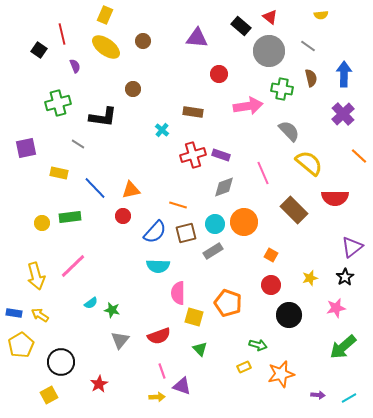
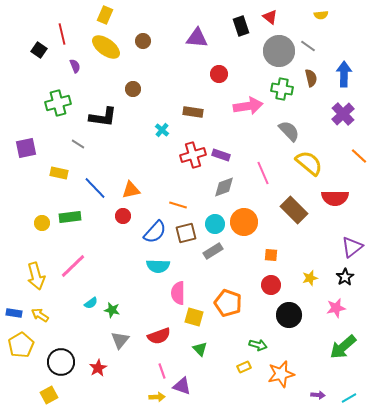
black rectangle at (241, 26): rotated 30 degrees clockwise
gray circle at (269, 51): moved 10 px right
orange square at (271, 255): rotated 24 degrees counterclockwise
red star at (99, 384): moved 1 px left, 16 px up
